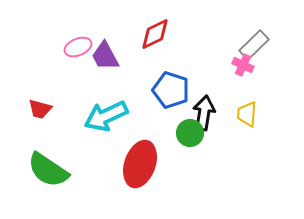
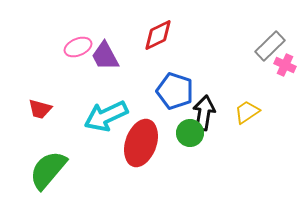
red diamond: moved 3 px right, 1 px down
gray rectangle: moved 16 px right, 1 px down
pink cross: moved 42 px right
blue pentagon: moved 4 px right, 1 px down
yellow trapezoid: moved 2 px up; rotated 52 degrees clockwise
red ellipse: moved 1 px right, 21 px up
green semicircle: rotated 96 degrees clockwise
